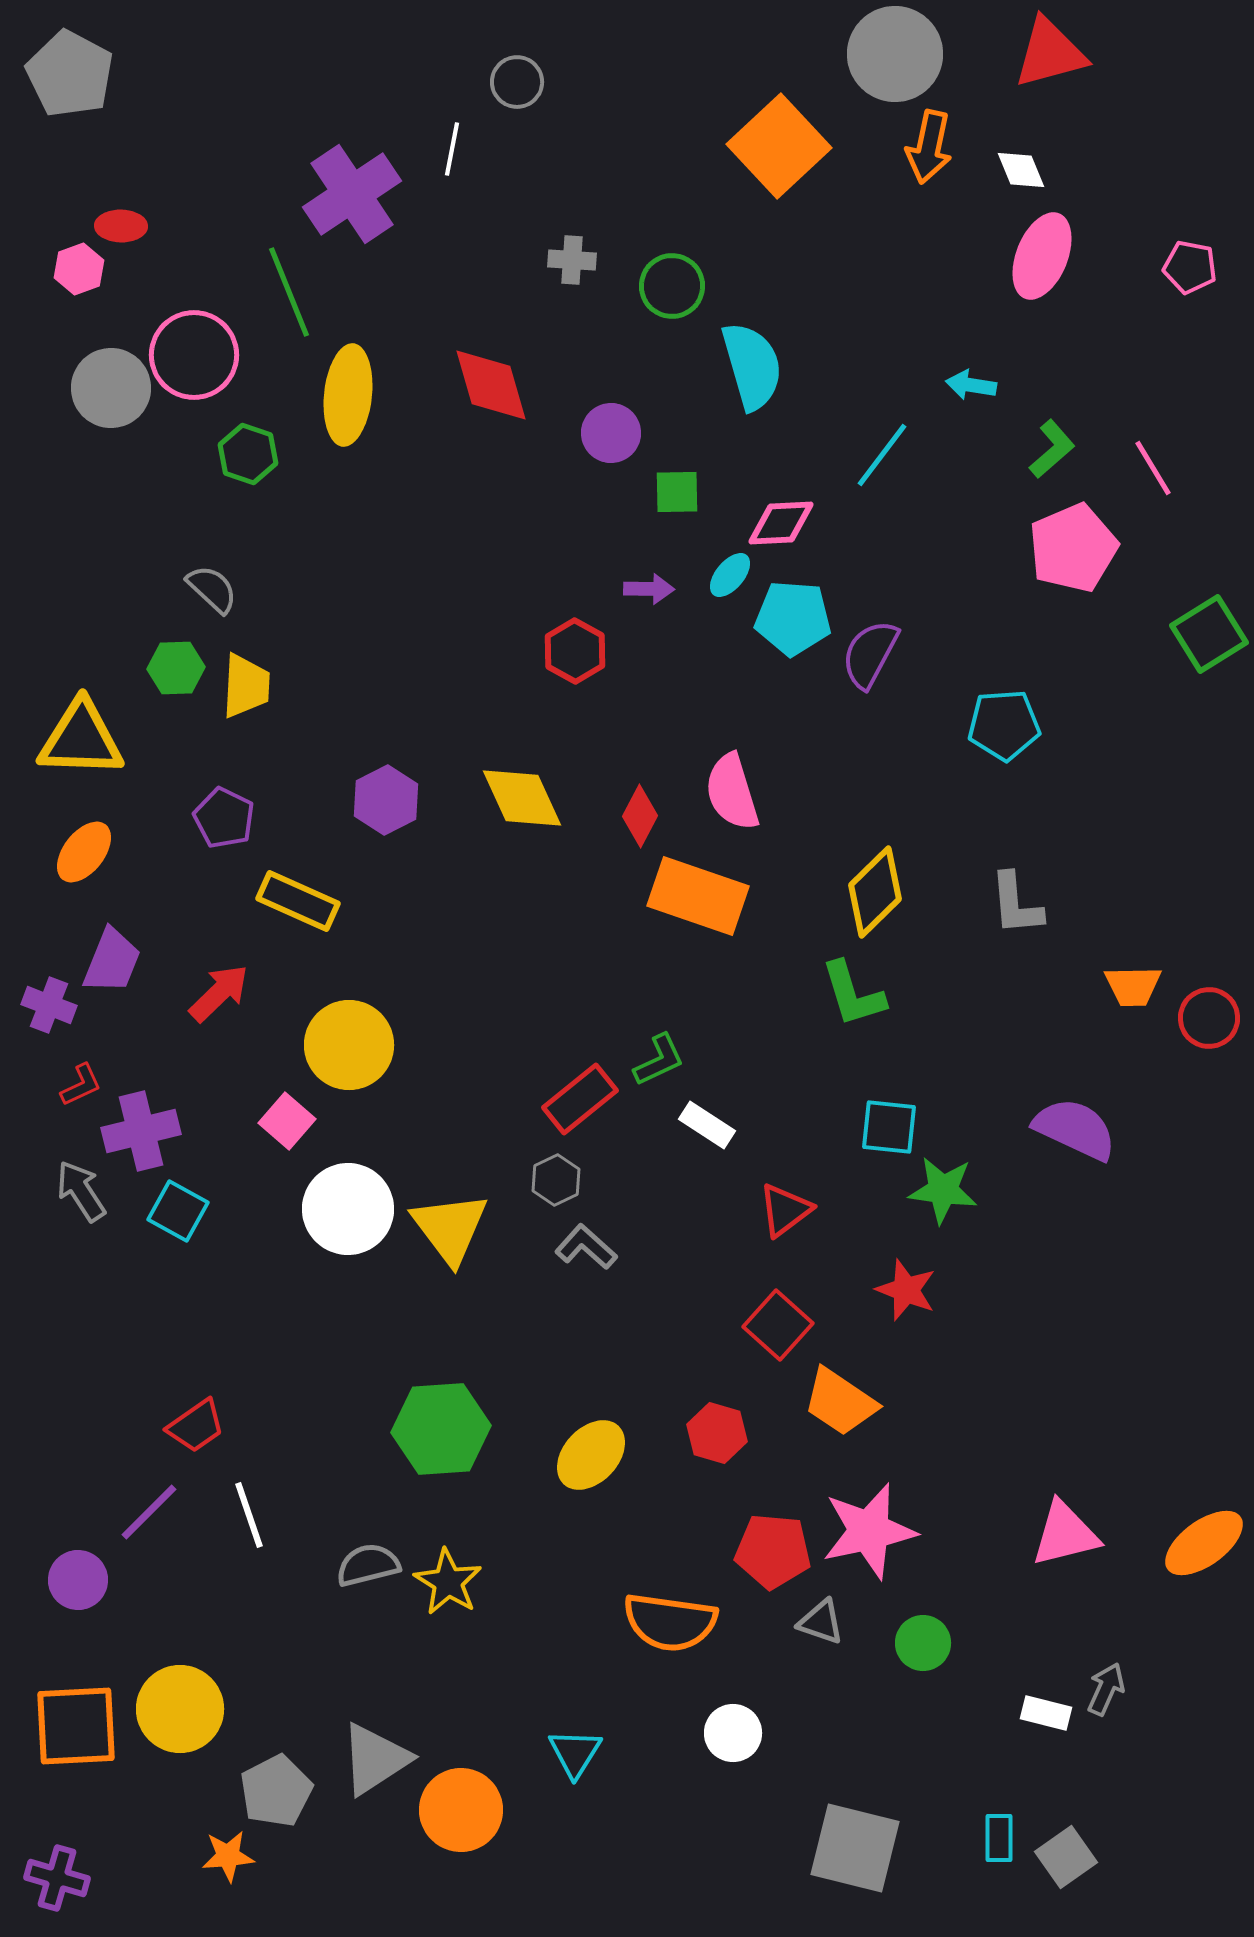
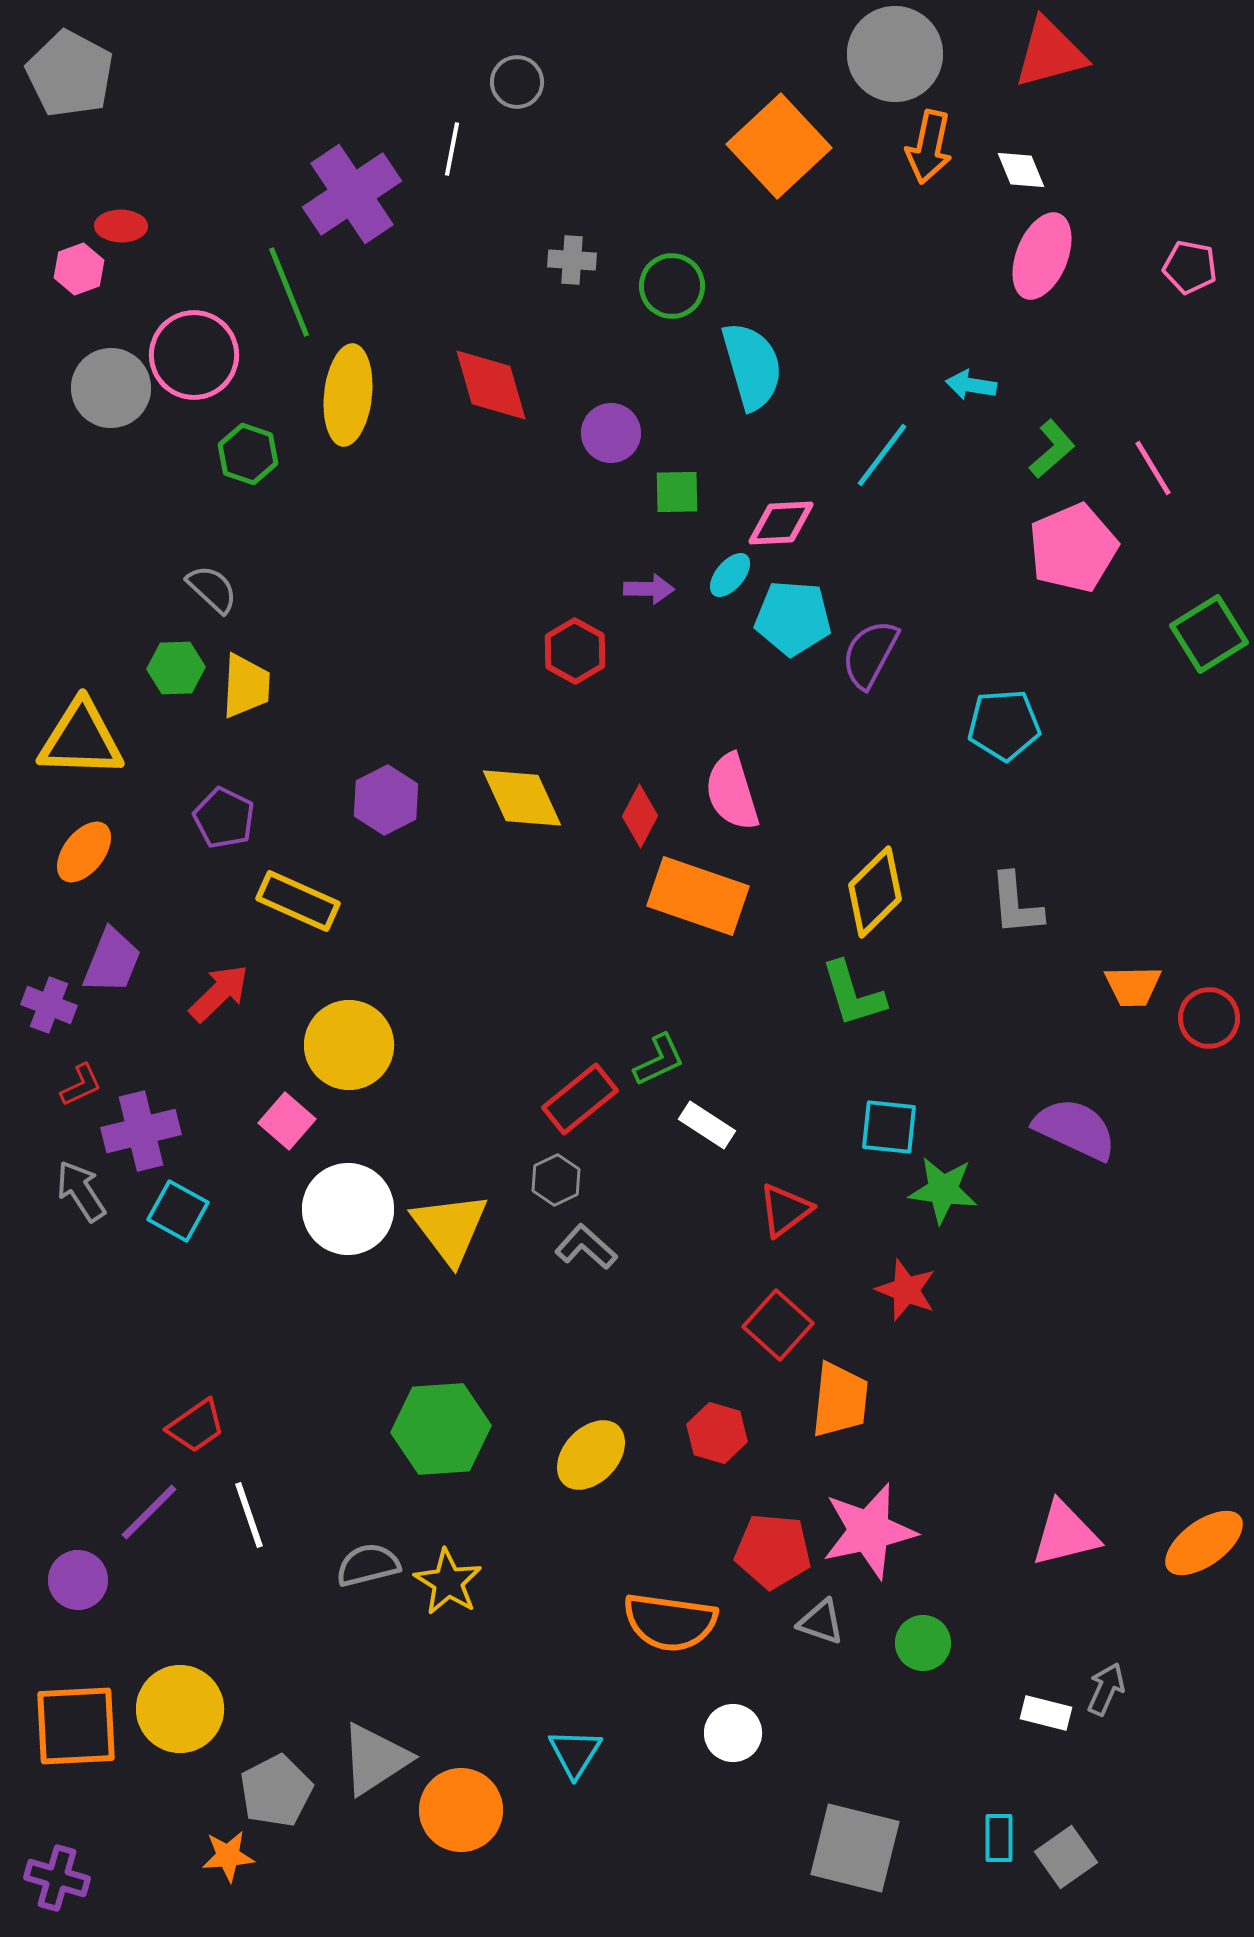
orange trapezoid at (840, 1402): moved 2 px up; rotated 118 degrees counterclockwise
